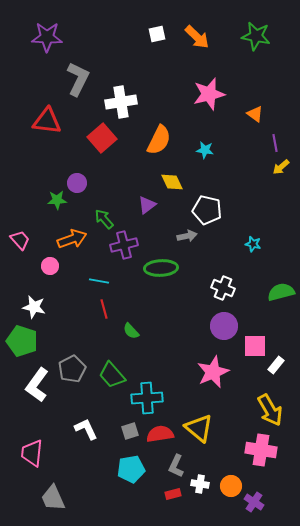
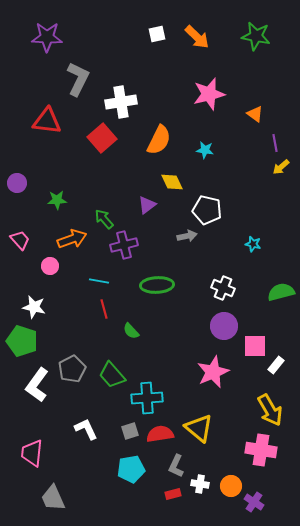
purple circle at (77, 183): moved 60 px left
green ellipse at (161, 268): moved 4 px left, 17 px down
